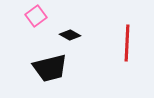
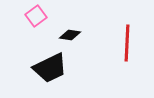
black diamond: rotated 20 degrees counterclockwise
black trapezoid: rotated 12 degrees counterclockwise
